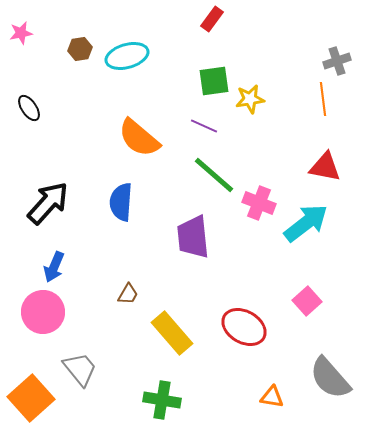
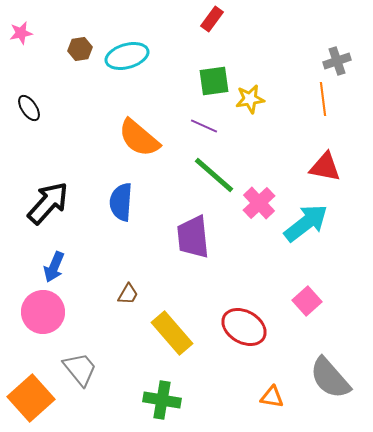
pink cross: rotated 24 degrees clockwise
